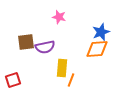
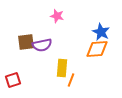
pink star: moved 2 px left, 1 px up
blue star: rotated 24 degrees counterclockwise
purple semicircle: moved 3 px left, 2 px up
